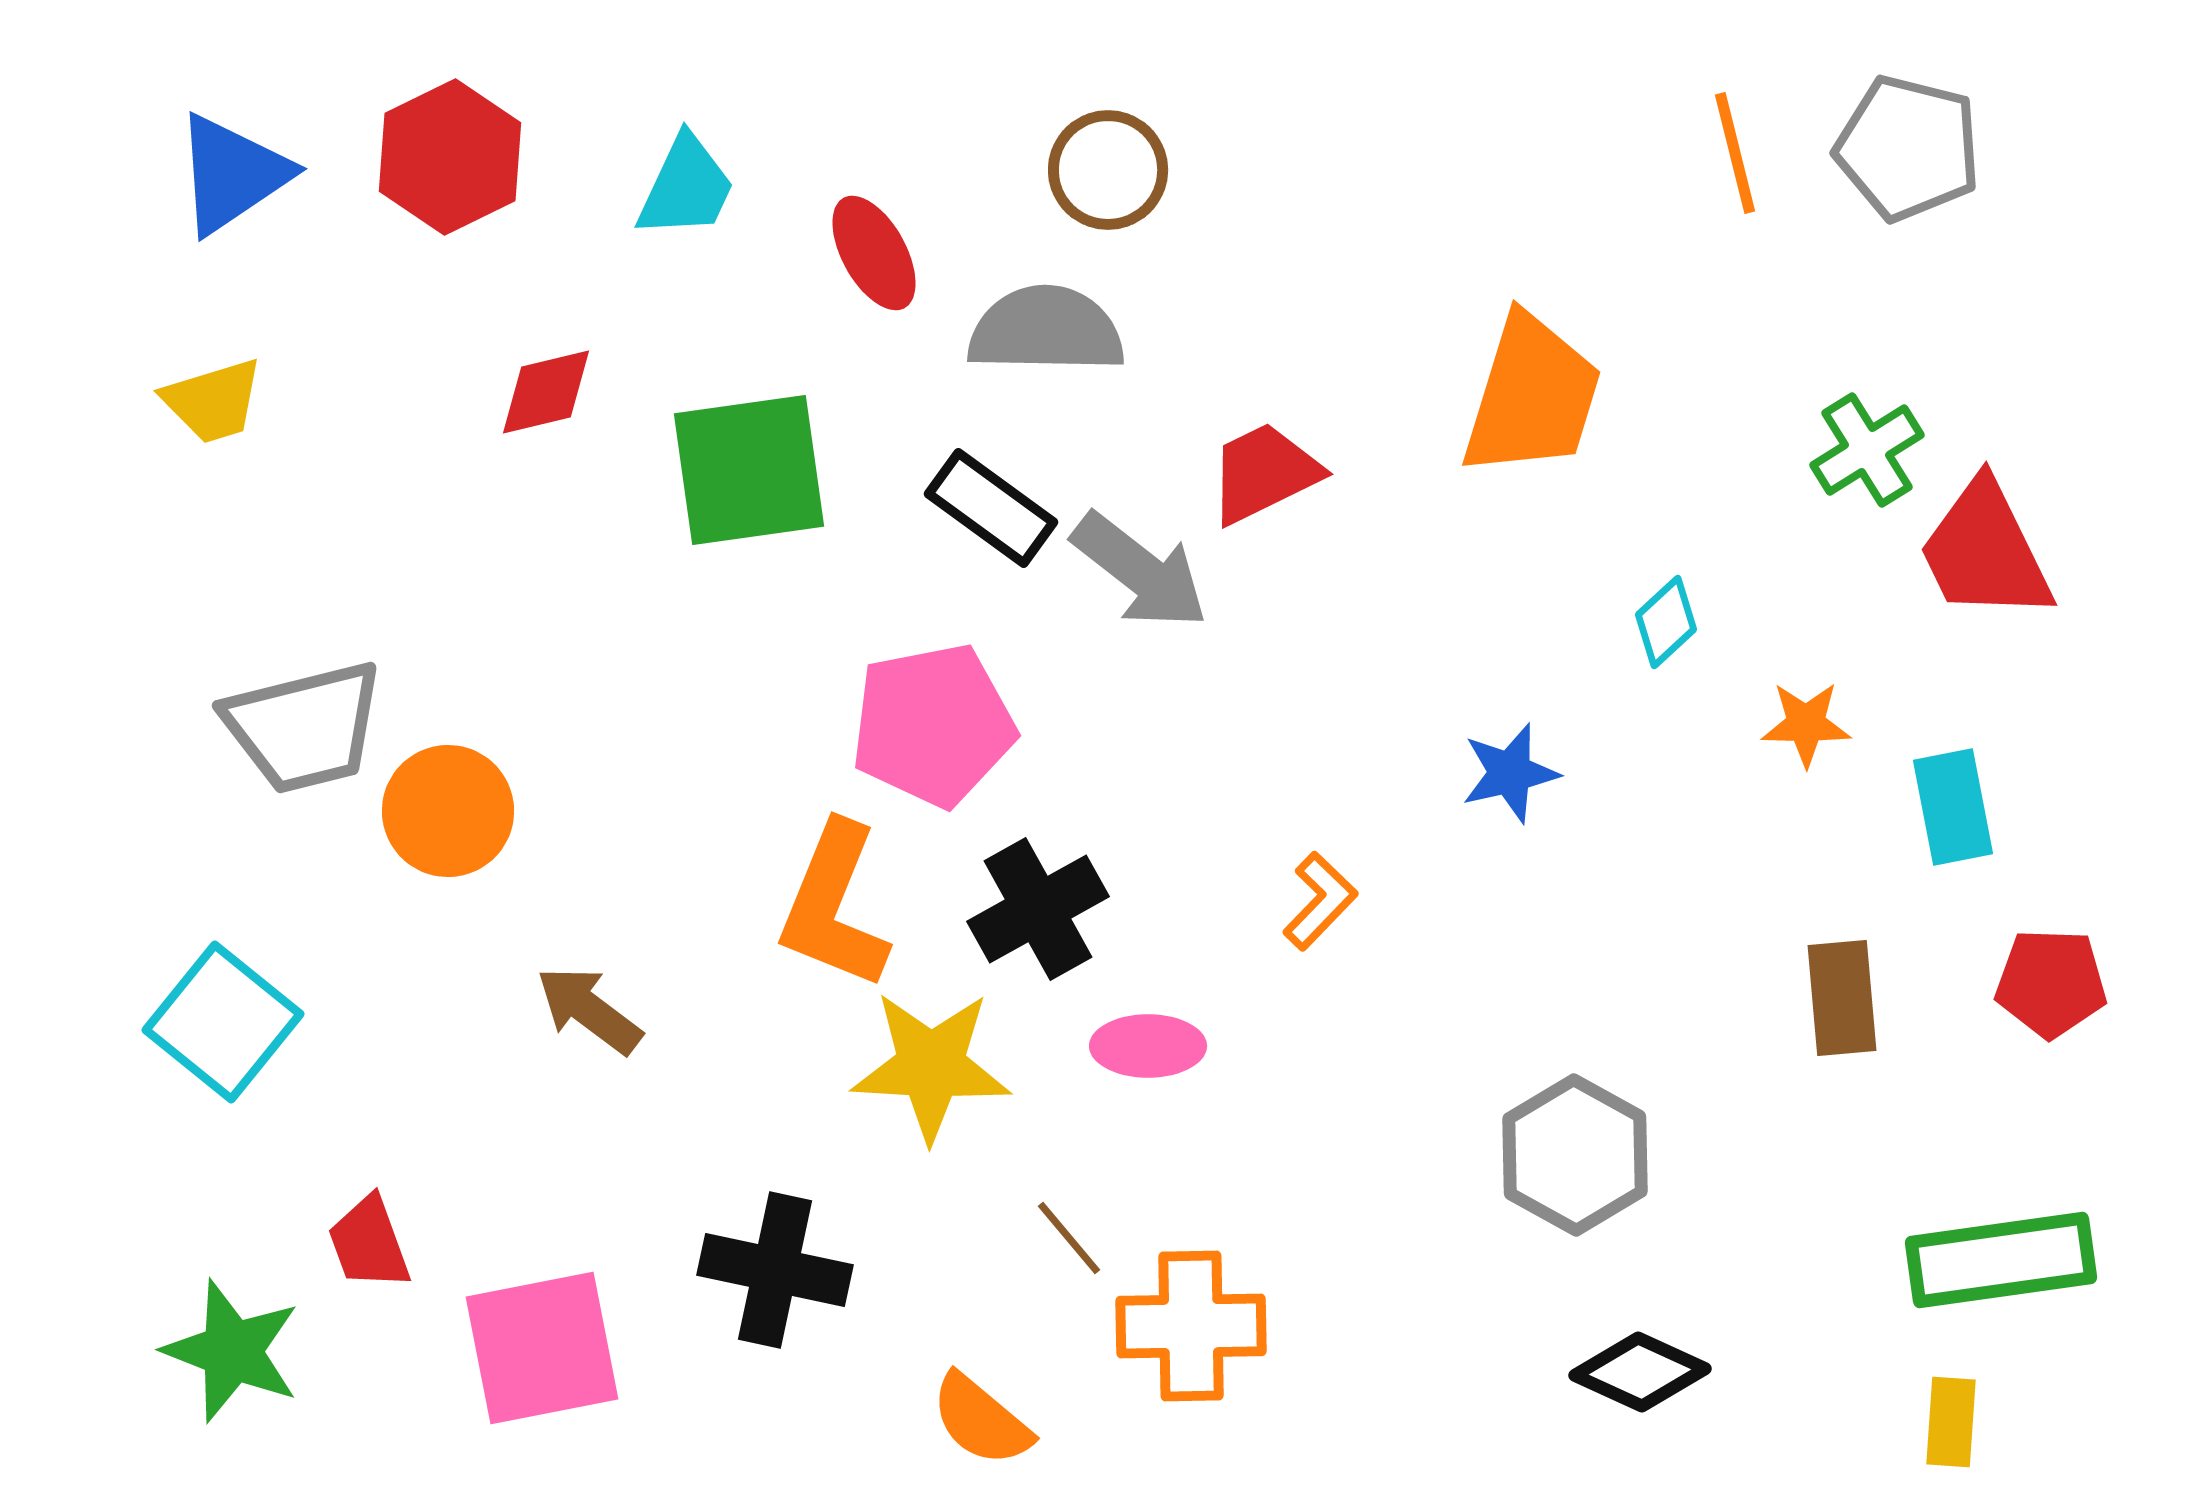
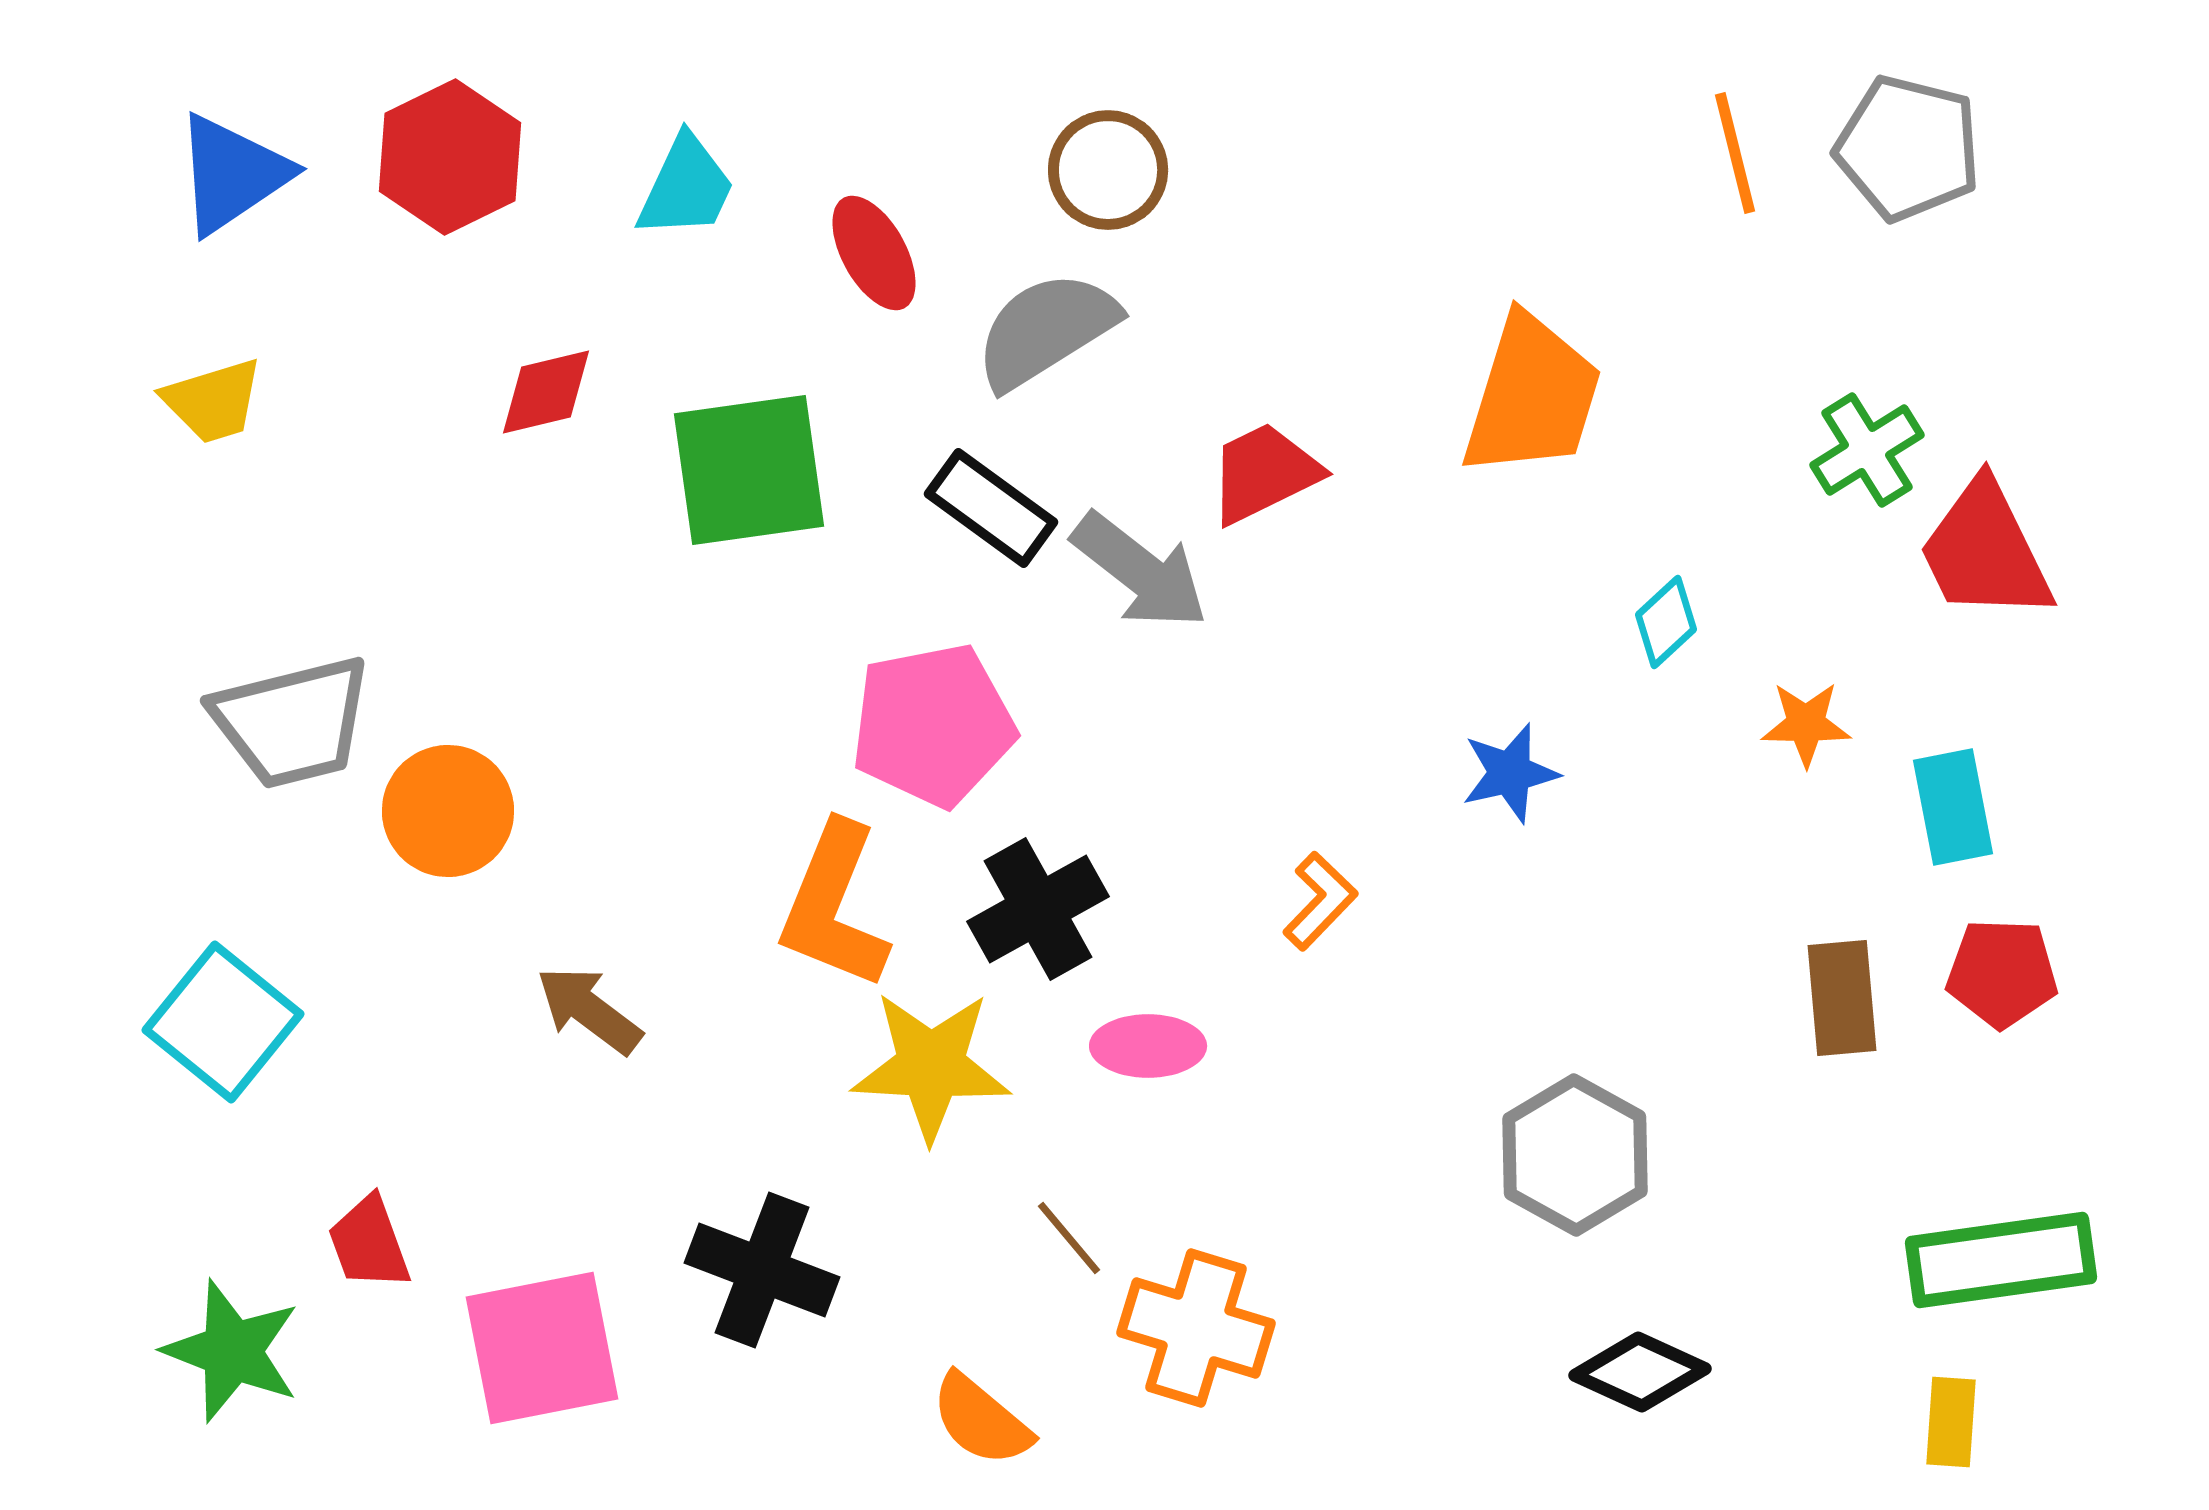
gray semicircle at (1046, 330): rotated 33 degrees counterclockwise
gray trapezoid at (304, 727): moved 12 px left, 5 px up
red pentagon at (2051, 983): moved 49 px left, 10 px up
black cross at (775, 1270): moved 13 px left; rotated 9 degrees clockwise
orange cross at (1191, 1326): moved 5 px right, 2 px down; rotated 18 degrees clockwise
